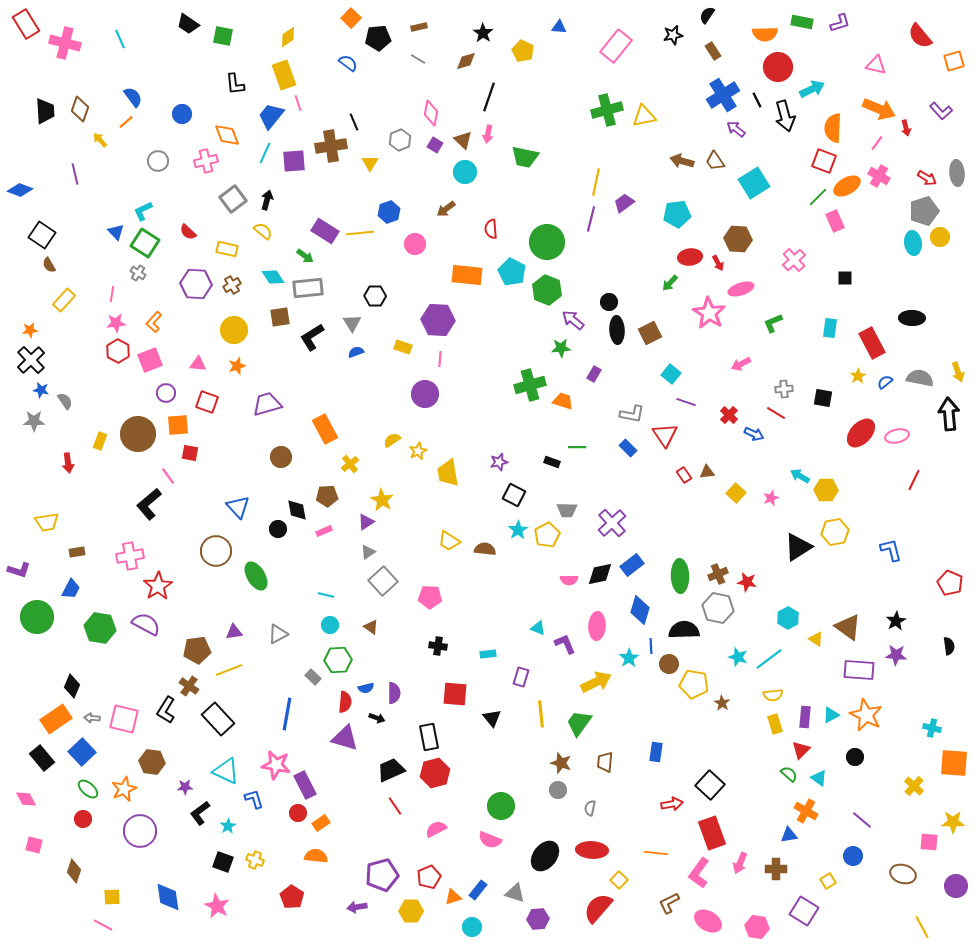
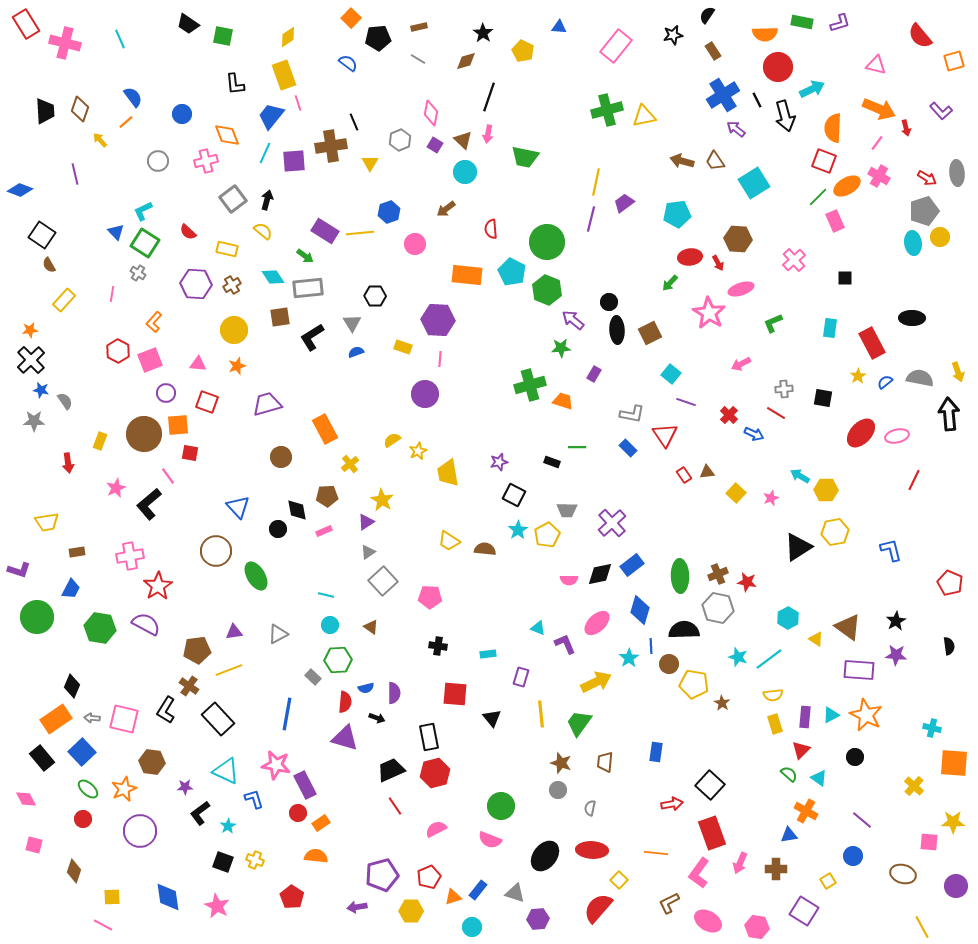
pink star at (116, 323): moved 165 px down; rotated 18 degrees counterclockwise
brown circle at (138, 434): moved 6 px right
pink ellipse at (597, 626): moved 3 px up; rotated 44 degrees clockwise
